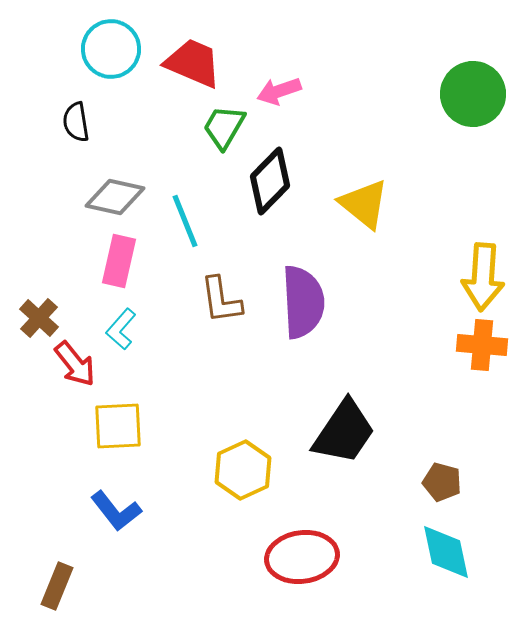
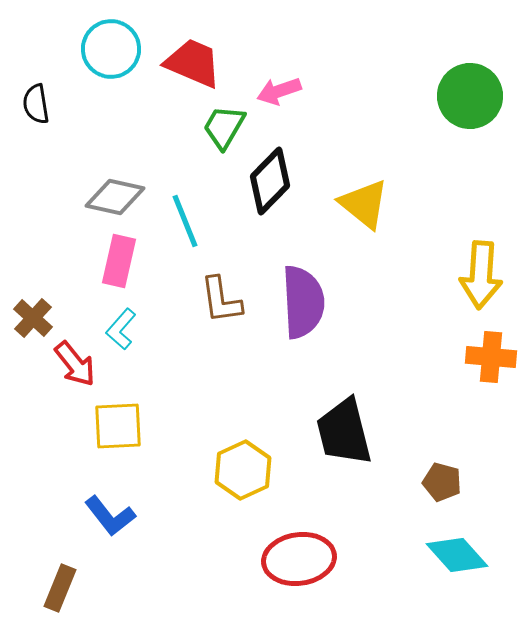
green circle: moved 3 px left, 2 px down
black semicircle: moved 40 px left, 18 px up
yellow arrow: moved 2 px left, 2 px up
brown cross: moved 6 px left
orange cross: moved 9 px right, 12 px down
black trapezoid: rotated 132 degrees clockwise
blue L-shape: moved 6 px left, 5 px down
cyan diamond: moved 11 px right, 3 px down; rotated 30 degrees counterclockwise
red ellipse: moved 3 px left, 2 px down
brown rectangle: moved 3 px right, 2 px down
